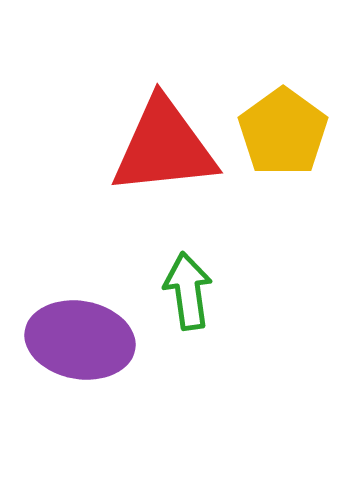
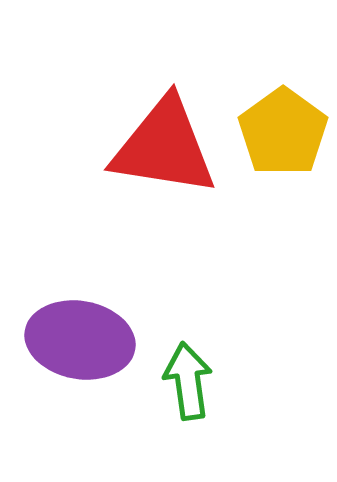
red triangle: rotated 15 degrees clockwise
green arrow: moved 90 px down
